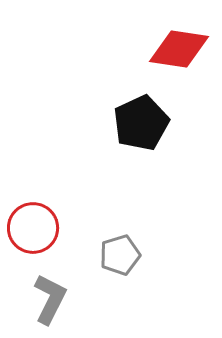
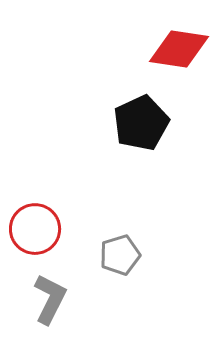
red circle: moved 2 px right, 1 px down
